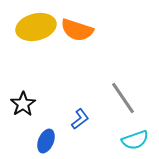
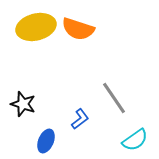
orange semicircle: moved 1 px right, 1 px up
gray line: moved 9 px left
black star: rotated 20 degrees counterclockwise
cyan semicircle: rotated 16 degrees counterclockwise
